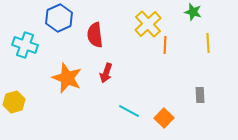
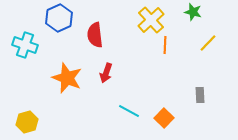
yellow cross: moved 3 px right, 4 px up
yellow line: rotated 48 degrees clockwise
yellow hexagon: moved 13 px right, 20 px down
